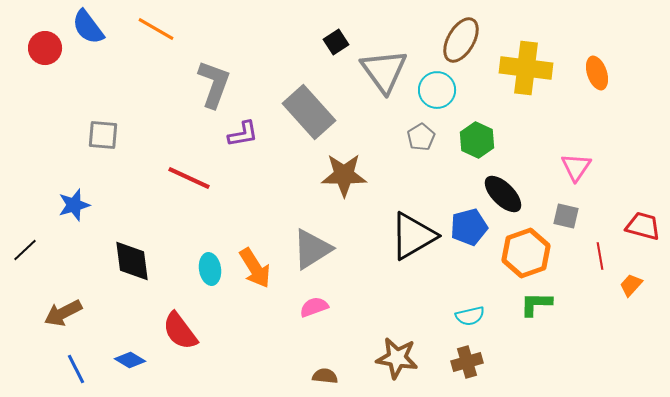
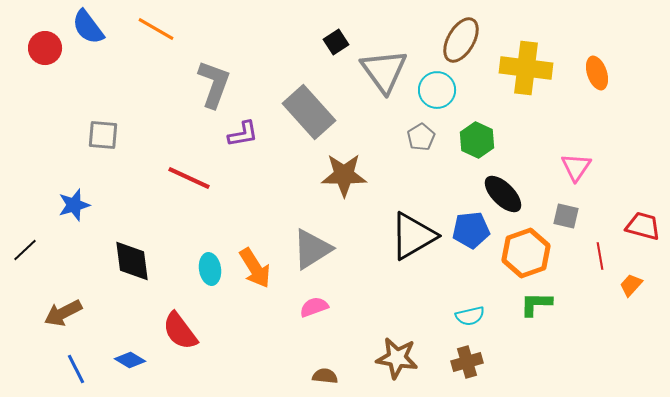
blue pentagon at (469, 227): moved 2 px right, 3 px down; rotated 9 degrees clockwise
